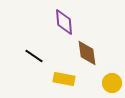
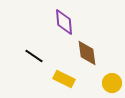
yellow rectangle: rotated 15 degrees clockwise
